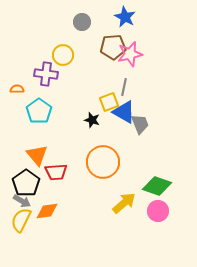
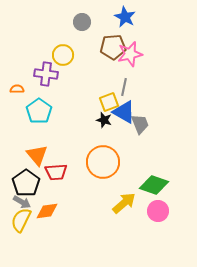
black star: moved 12 px right
green diamond: moved 3 px left, 1 px up
gray arrow: moved 1 px down
